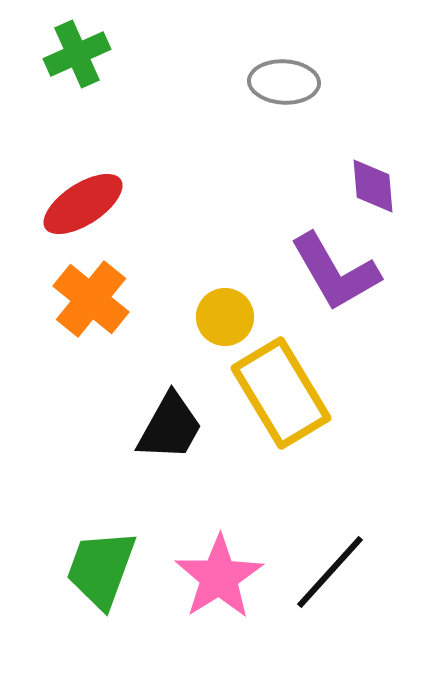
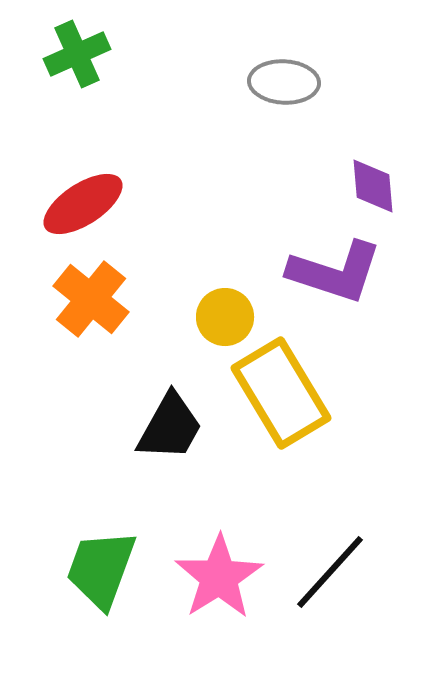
purple L-shape: rotated 42 degrees counterclockwise
